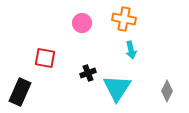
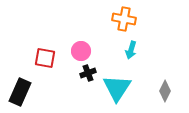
pink circle: moved 1 px left, 28 px down
cyan arrow: rotated 30 degrees clockwise
gray diamond: moved 2 px left
